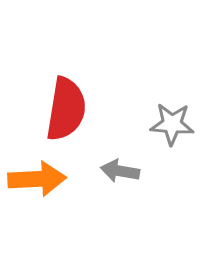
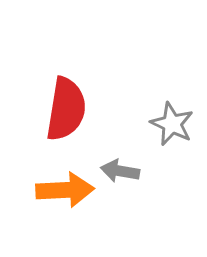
gray star: rotated 21 degrees clockwise
orange arrow: moved 28 px right, 11 px down
